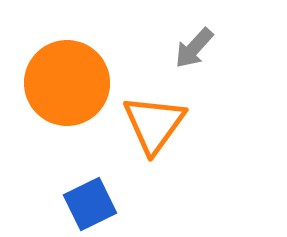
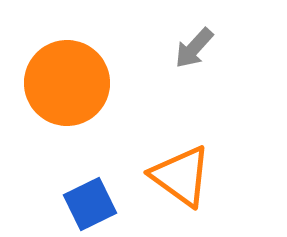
orange triangle: moved 27 px right, 52 px down; rotated 30 degrees counterclockwise
